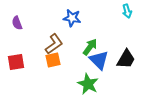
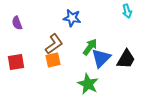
blue triangle: moved 2 px right, 2 px up; rotated 30 degrees clockwise
